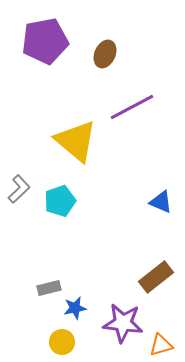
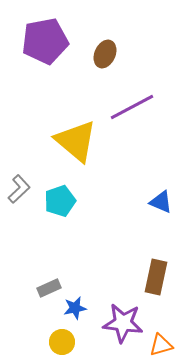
brown rectangle: rotated 40 degrees counterclockwise
gray rectangle: rotated 10 degrees counterclockwise
